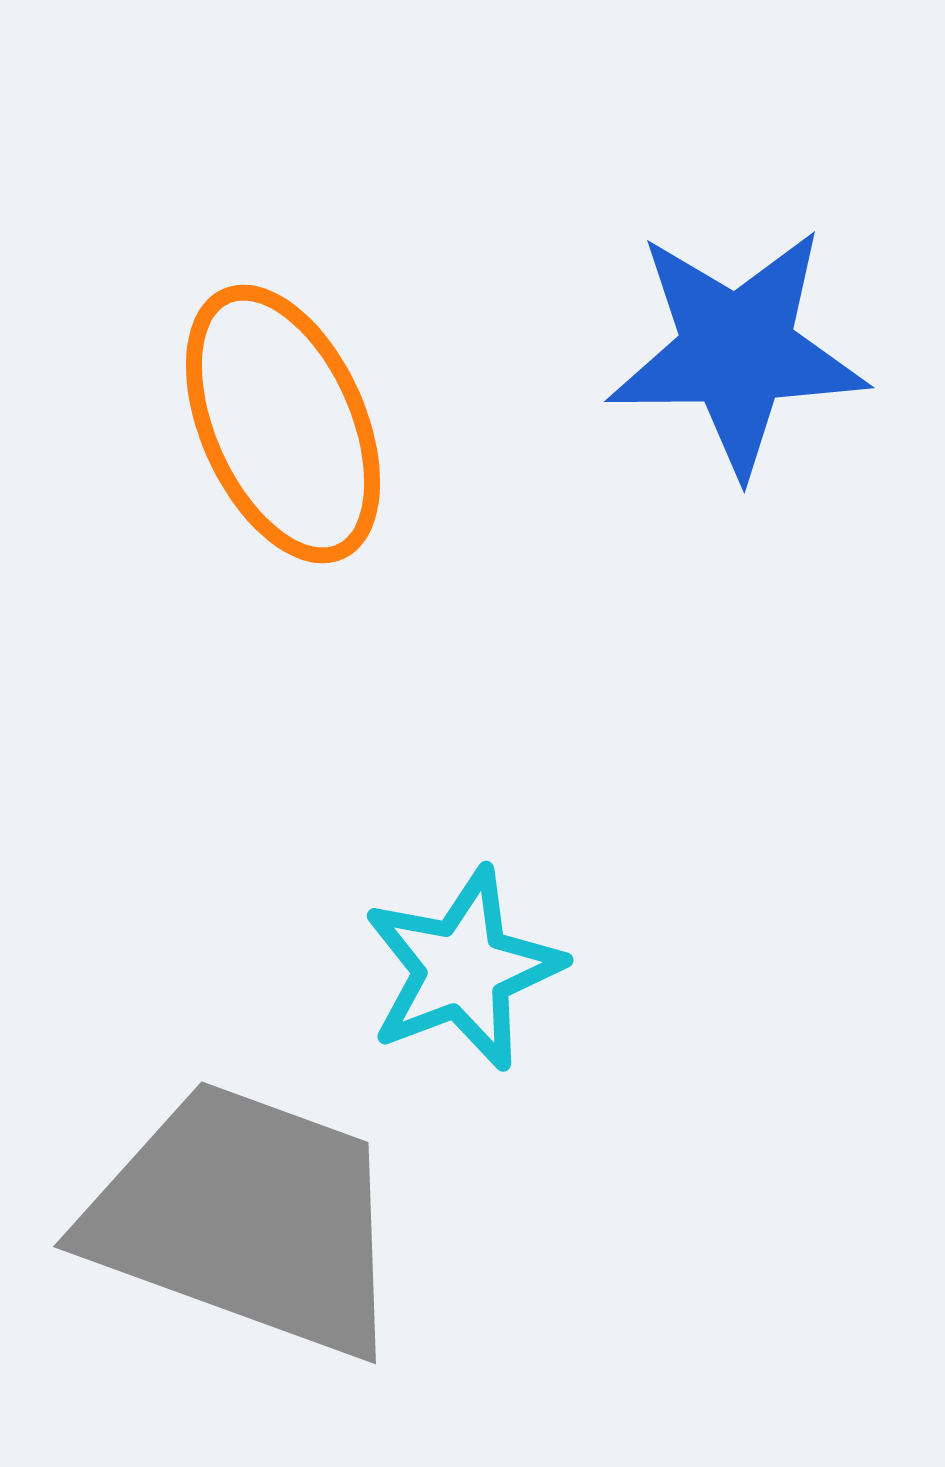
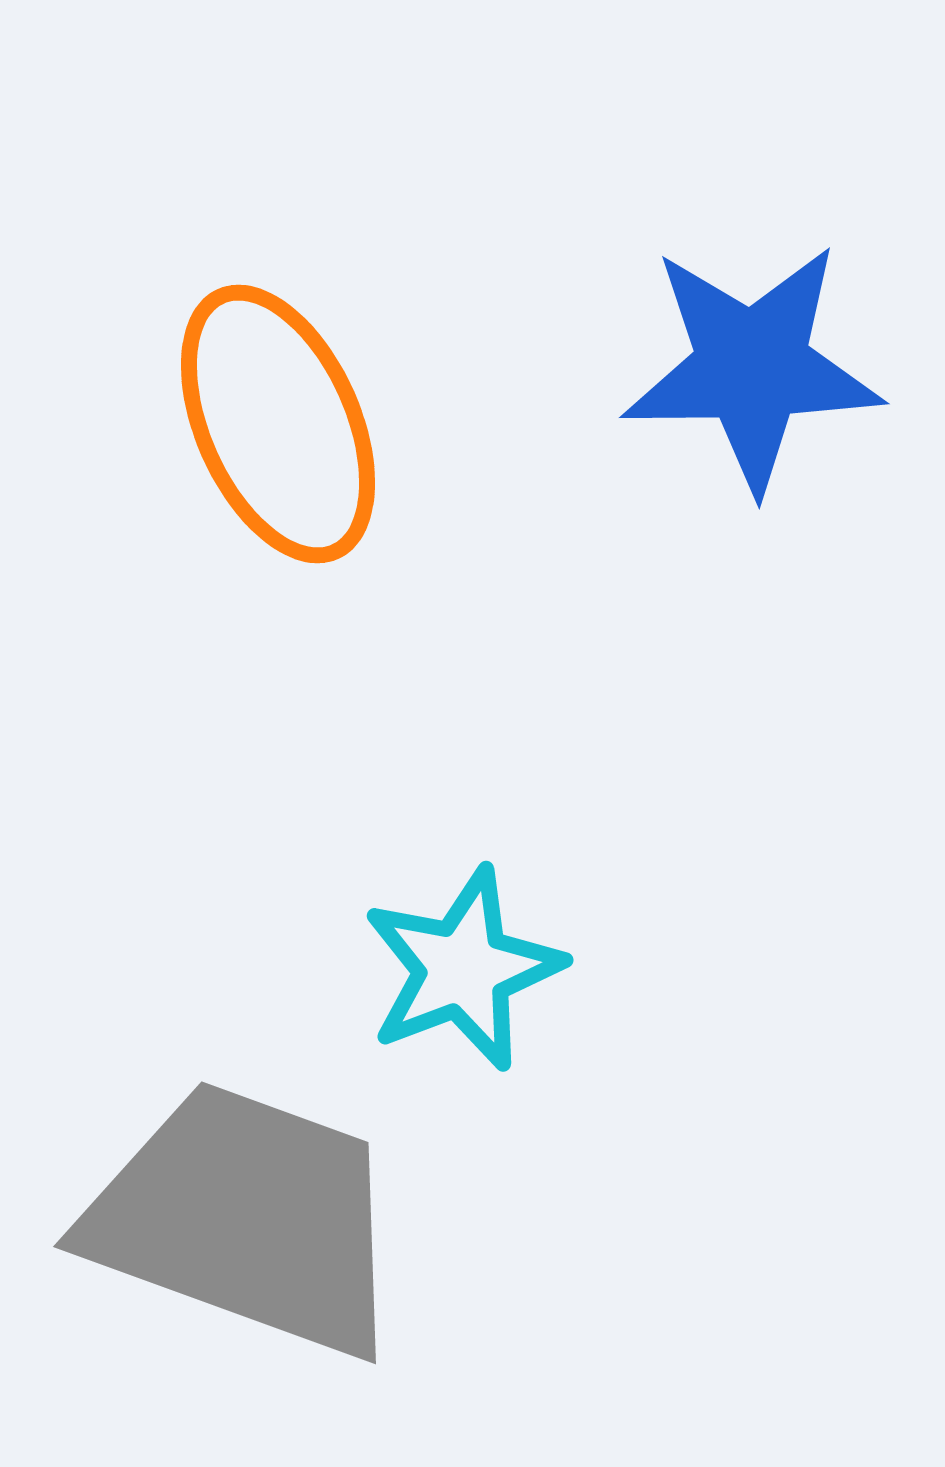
blue star: moved 15 px right, 16 px down
orange ellipse: moved 5 px left
